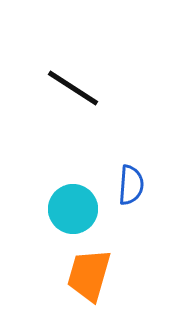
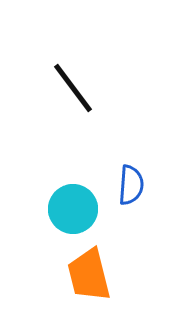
black line: rotated 20 degrees clockwise
orange trapezoid: rotated 30 degrees counterclockwise
